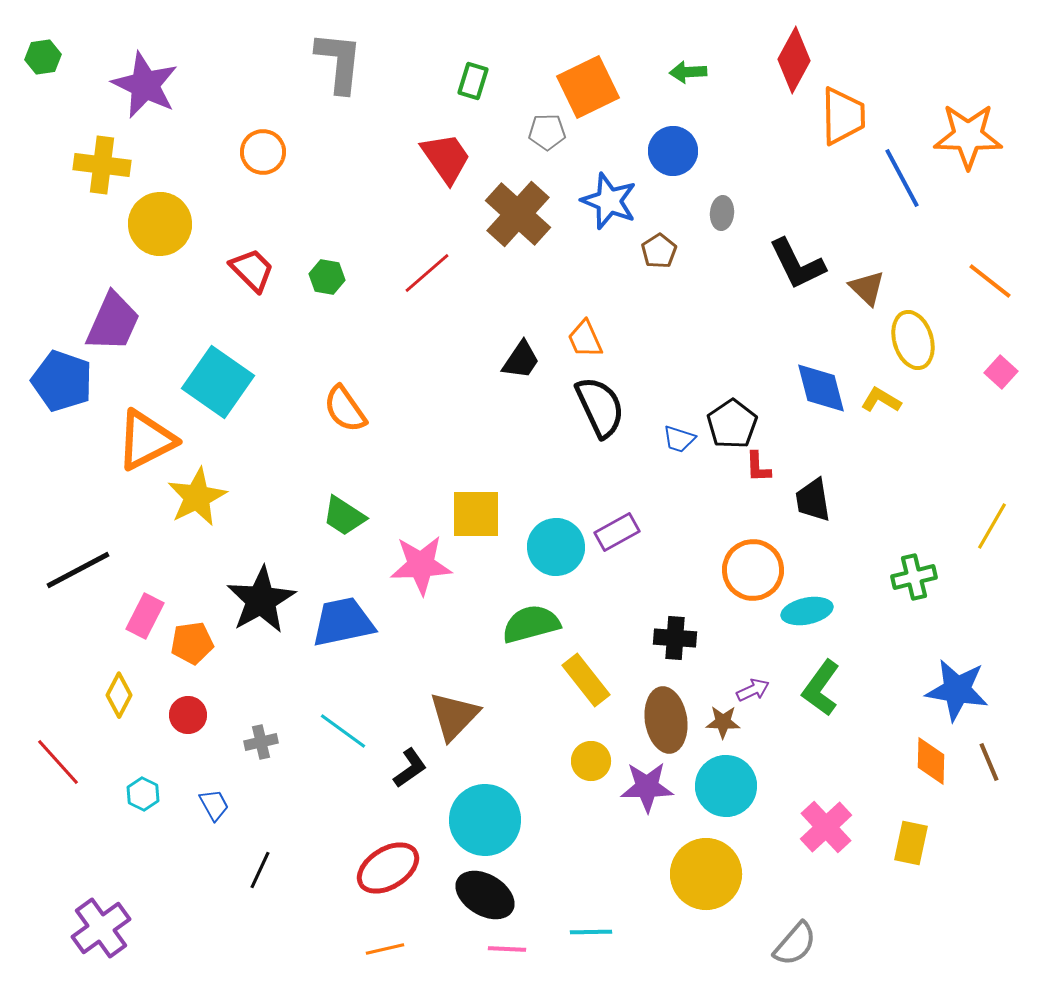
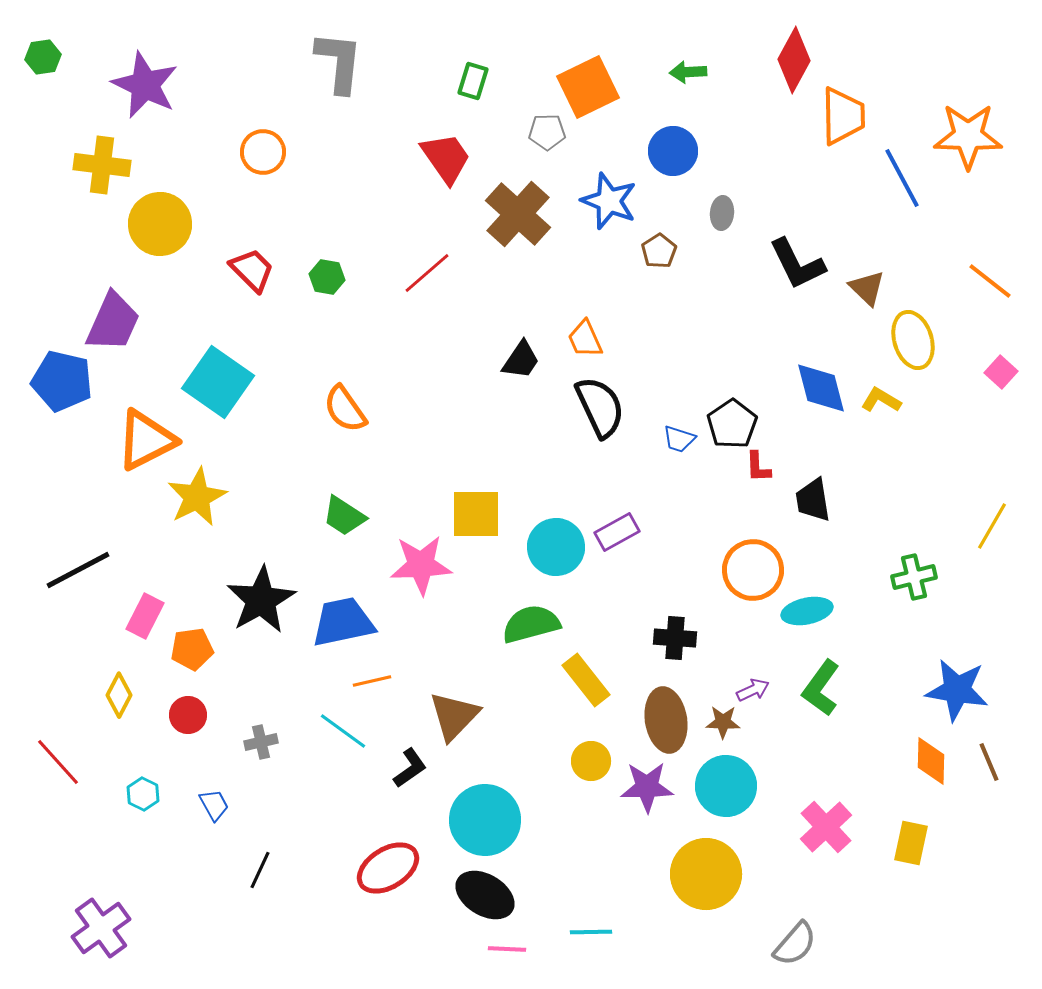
blue pentagon at (62, 381): rotated 6 degrees counterclockwise
orange pentagon at (192, 643): moved 6 px down
orange line at (385, 949): moved 13 px left, 268 px up
